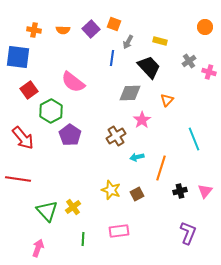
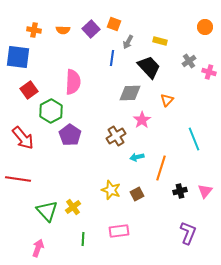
pink semicircle: rotated 125 degrees counterclockwise
